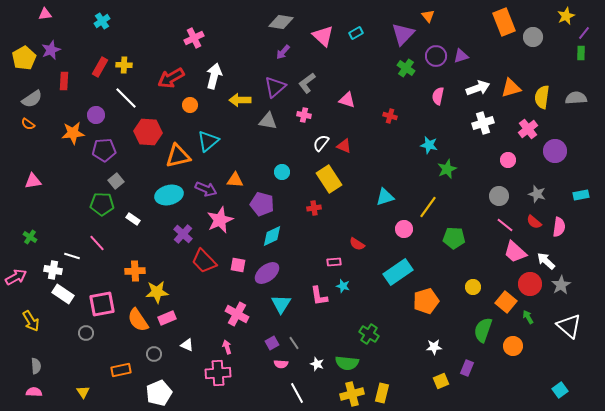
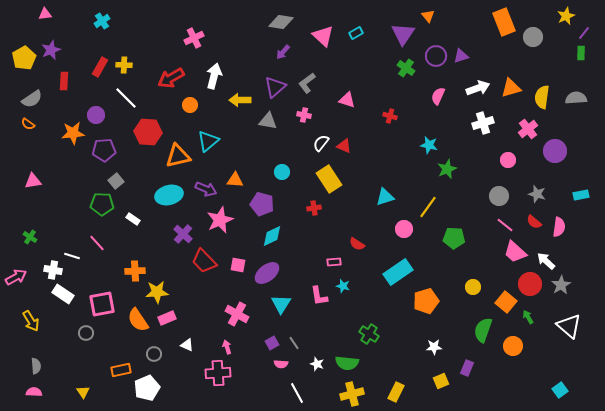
purple triangle at (403, 34): rotated 10 degrees counterclockwise
pink semicircle at (438, 96): rotated 12 degrees clockwise
white pentagon at (159, 393): moved 12 px left, 5 px up
yellow rectangle at (382, 393): moved 14 px right, 1 px up; rotated 12 degrees clockwise
